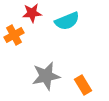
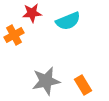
cyan semicircle: moved 1 px right
gray star: moved 5 px down
